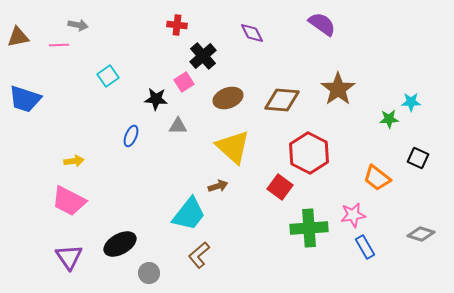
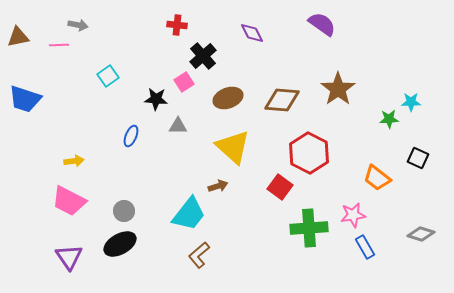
gray circle: moved 25 px left, 62 px up
